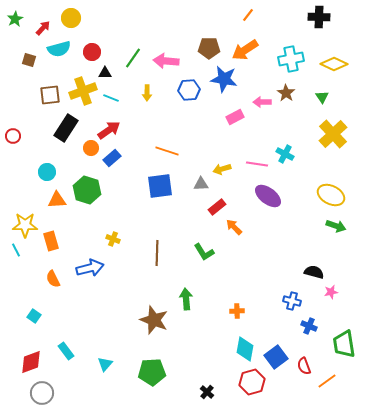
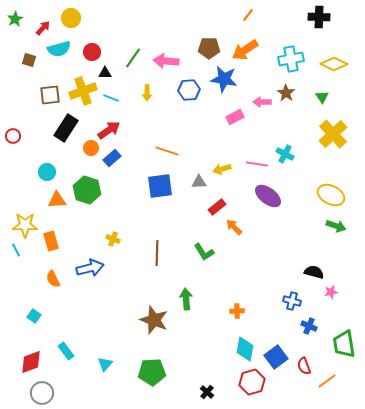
gray triangle at (201, 184): moved 2 px left, 2 px up
